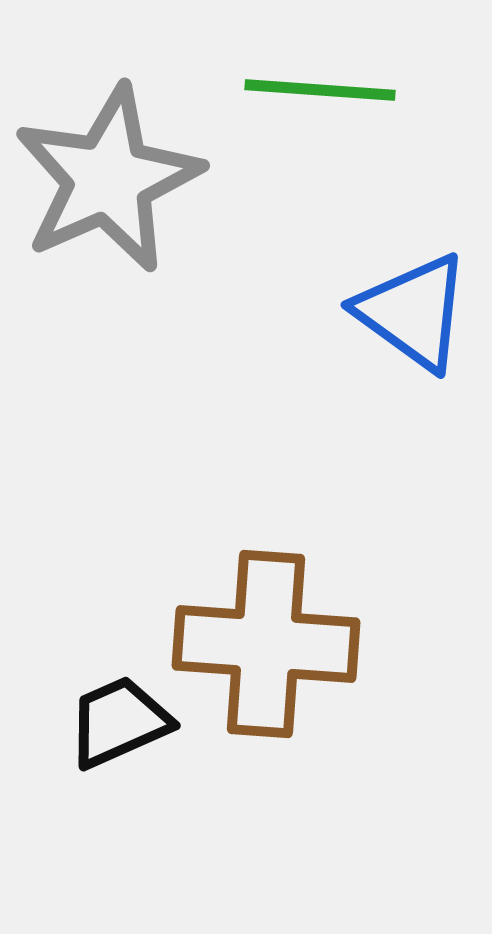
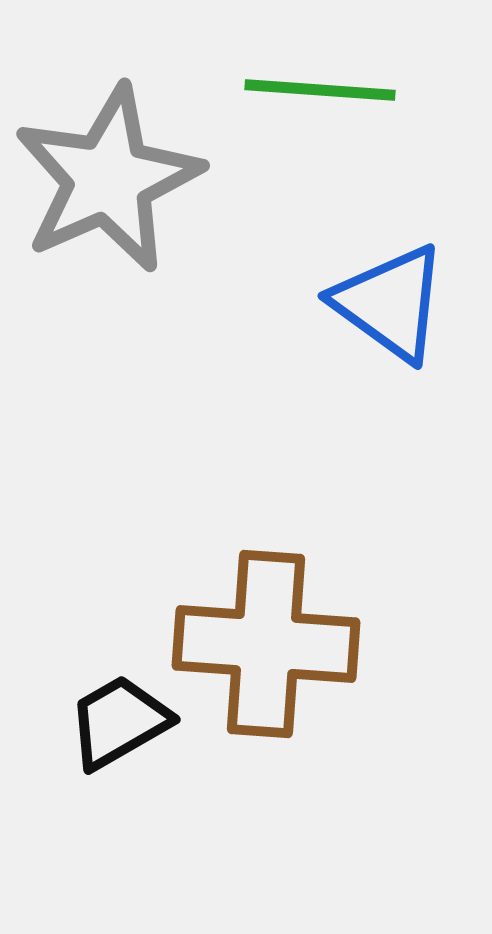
blue triangle: moved 23 px left, 9 px up
black trapezoid: rotated 6 degrees counterclockwise
